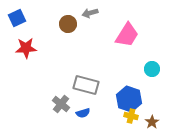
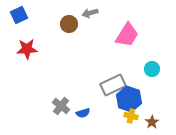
blue square: moved 2 px right, 3 px up
brown circle: moved 1 px right
red star: moved 1 px right, 1 px down
gray rectangle: moved 27 px right; rotated 40 degrees counterclockwise
gray cross: moved 2 px down
